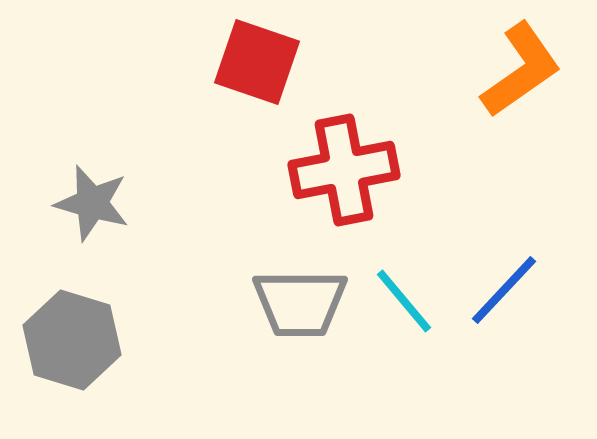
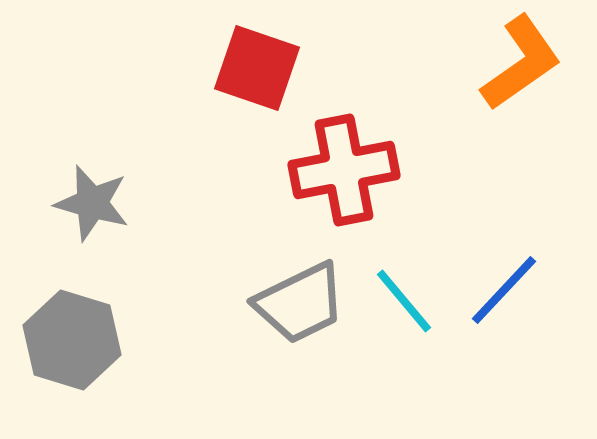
red square: moved 6 px down
orange L-shape: moved 7 px up
gray trapezoid: rotated 26 degrees counterclockwise
